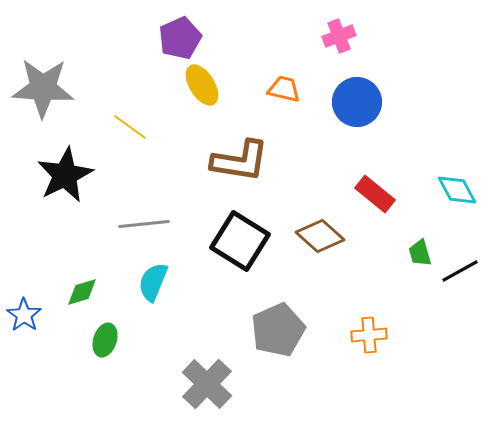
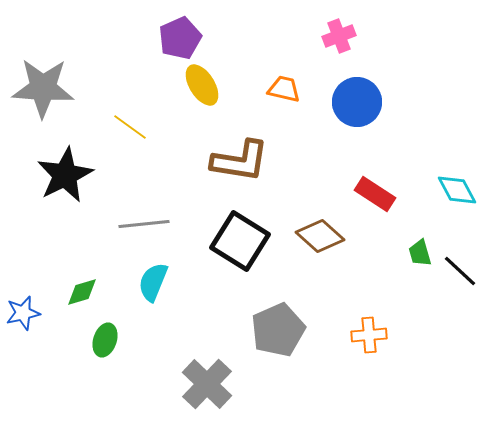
red rectangle: rotated 6 degrees counterclockwise
black line: rotated 72 degrees clockwise
blue star: moved 1 px left, 2 px up; rotated 24 degrees clockwise
